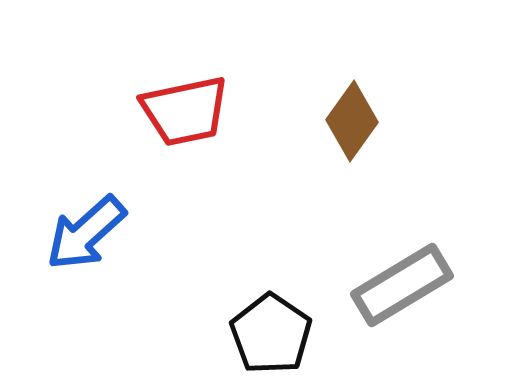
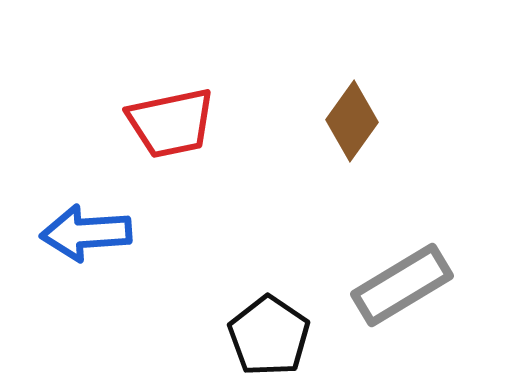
red trapezoid: moved 14 px left, 12 px down
blue arrow: rotated 38 degrees clockwise
black pentagon: moved 2 px left, 2 px down
